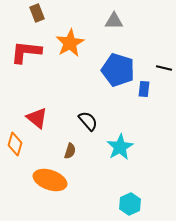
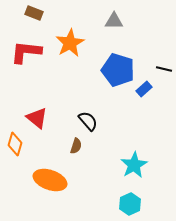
brown rectangle: moved 3 px left; rotated 48 degrees counterclockwise
black line: moved 1 px down
blue rectangle: rotated 42 degrees clockwise
cyan star: moved 14 px right, 18 px down
brown semicircle: moved 6 px right, 5 px up
